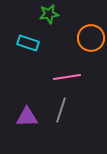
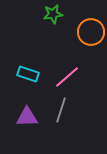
green star: moved 4 px right
orange circle: moved 6 px up
cyan rectangle: moved 31 px down
pink line: rotated 32 degrees counterclockwise
